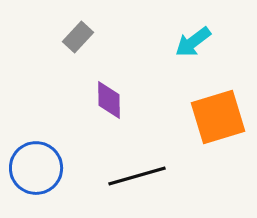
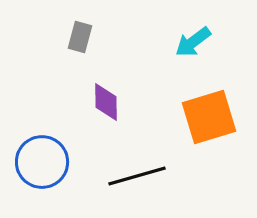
gray rectangle: moved 2 px right; rotated 28 degrees counterclockwise
purple diamond: moved 3 px left, 2 px down
orange square: moved 9 px left
blue circle: moved 6 px right, 6 px up
